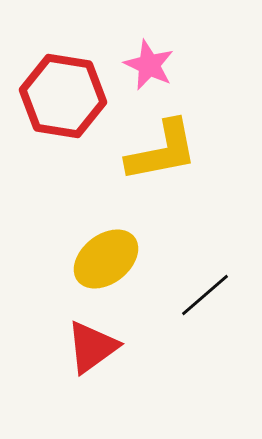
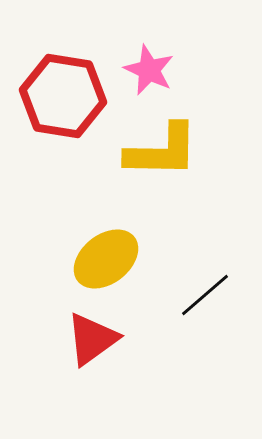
pink star: moved 5 px down
yellow L-shape: rotated 12 degrees clockwise
red triangle: moved 8 px up
